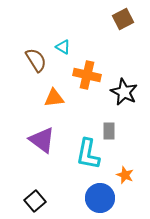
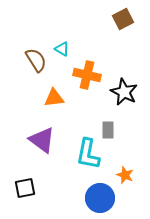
cyan triangle: moved 1 px left, 2 px down
gray rectangle: moved 1 px left, 1 px up
black square: moved 10 px left, 13 px up; rotated 30 degrees clockwise
